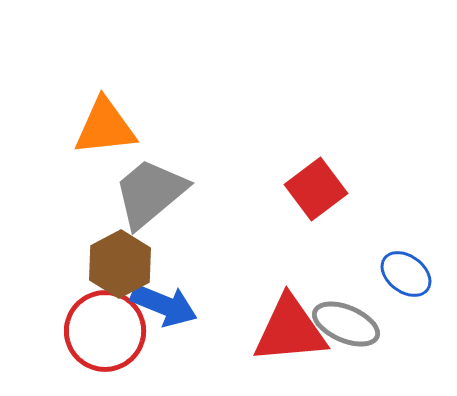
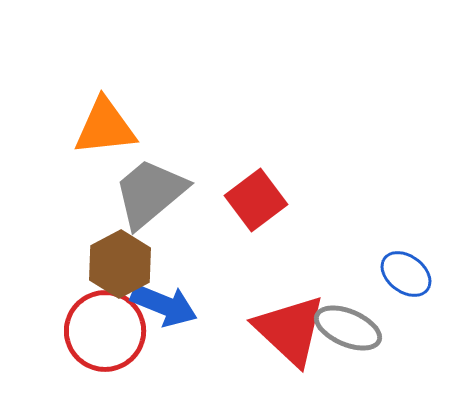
red square: moved 60 px left, 11 px down
gray ellipse: moved 2 px right, 4 px down
red triangle: rotated 48 degrees clockwise
